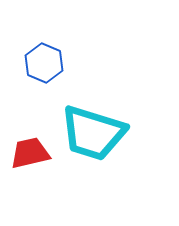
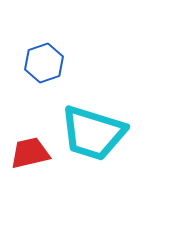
blue hexagon: rotated 18 degrees clockwise
